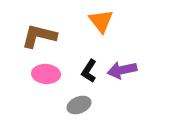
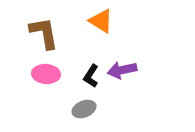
orange triangle: rotated 20 degrees counterclockwise
brown L-shape: moved 5 px right, 3 px up; rotated 66 degrees clockwise
black L-shape: moved 2 px right, 5 px down
gray ellipse: moved 5 px right, 4 px down
